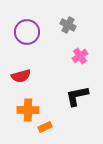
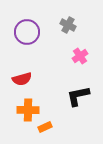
red semicircle: moved 1 px right, 3 px down
black L-shape: moved 1 px right
